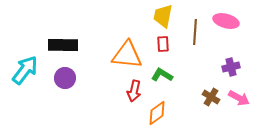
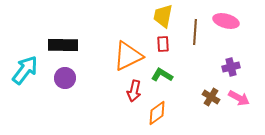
orange triangle: moved 1 px right, 1 px down; rotated 32 degrees counterclockwise
